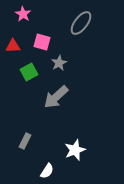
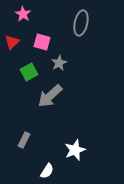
gray ellipse: rotated 25 degrees counterclockwise
red triangle: moved 1 px left, 4 px up; rotated 42 degrees counterclockwise
gray arrow: moved 6 px left, 1 px up
gray rectangle: moved 1 px left, 1 px up
